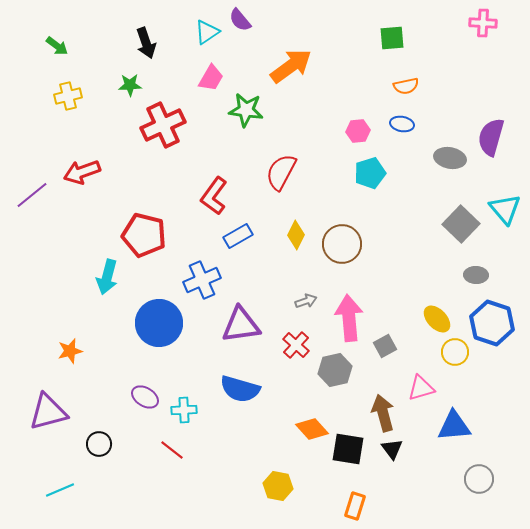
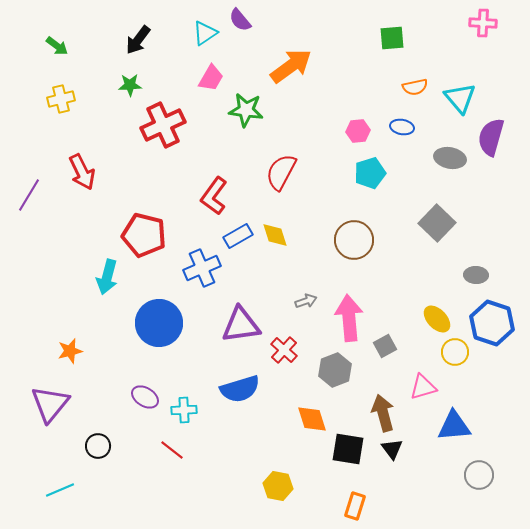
cyan triangle at (207, 32): moved 2 px left, 1 px down
black arrow at (146, 43): moved 8 px left, 3 px up; rotated 56 degrees clockwise
orange semicircle at (406, 86): moved 9 px right, 1 px down
yellow cross at (68, 96): moved 7 px left, 3 px down
blue ellipse at (402, 124): moved 3 px down
red arrow at (82, 172): rotated 96 degrees counterclockwise
purple line at (32, 195): moved 3 px left; rotated 20 degrees counterclockwise
cyan triangle at (505, 209): moved 45 px left, 111 px up
gray square at (461, 224): moved 24 px left, 1 px up
yellow diamond at (296, 235): moved 21 px left; rotated 44 degrees counterclockwise
brown circle at (342, 244): moved 12 px right, 4 px up
blue cross at (202, 280): moved 12 px up
red cross at (296, 345): moved 12 px left, 5 px down
gray hexagon at (335, 370): rotated 8 degrees counterclockwise
pink triangle at (421, 388): moved 2 px right, 1 px up
blue semicircle at (240, 389): rotated 33 degrees counterclockwise
purple triangle at (48, 412): moved 2 px right, 8 px up; rotated 36 degrees counterclockwise
orange diamond at (312, 429): moved 10 px up; rotated 24 degrees clockwise
black circle at (99, 444): moved 1 px left, 2 px down
gray circle at (479, 479): moved 4 px up
